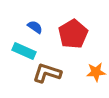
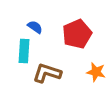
red pentagon: moved 4 px right; rotated 8 degrees clockwise
cyan rectangle: rotated 70 degrees clockwise
orange star: rotated 18 degrees clockwise
